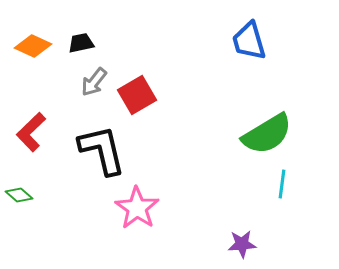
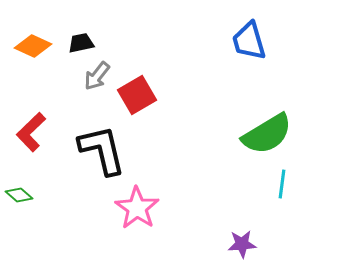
gray arrow: moved 3 px right, 6 px up
